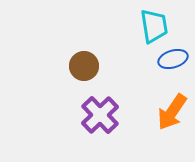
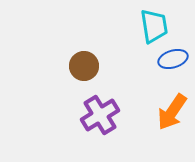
purple cross: rotated 12 degrees clockwise
